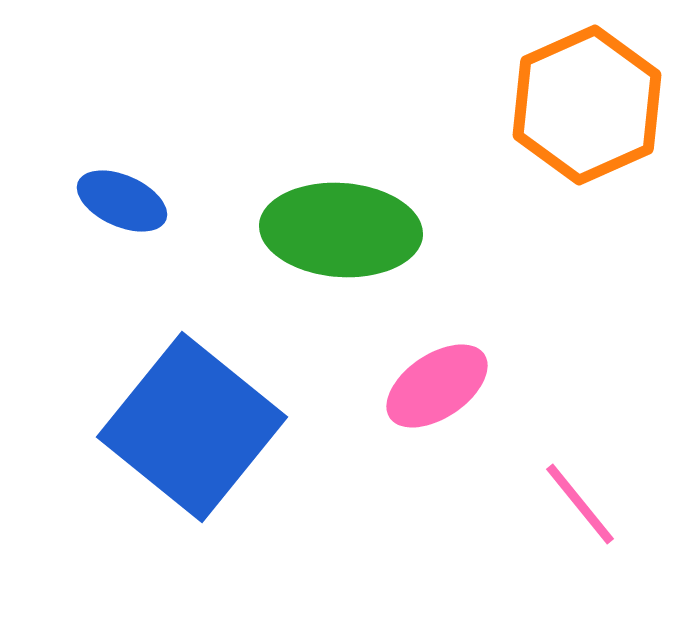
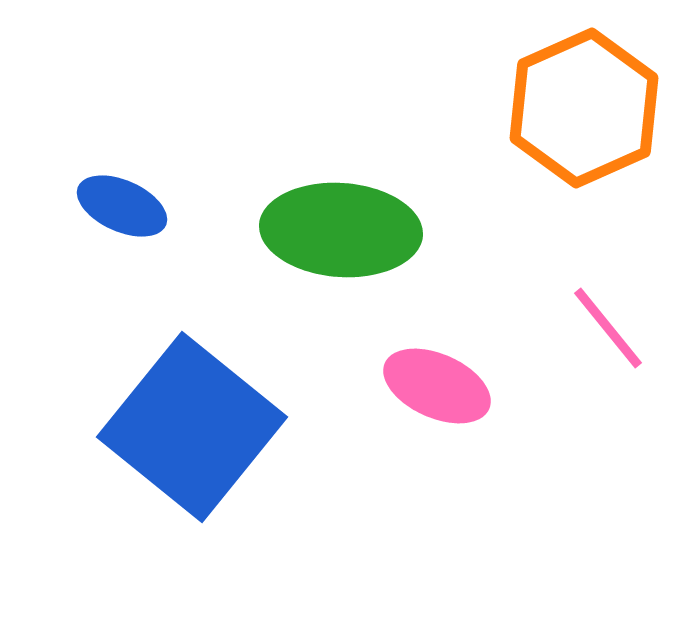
orange hexagon: moved 3 px left, 3 px down
blue ellipse: moved 5 px down
pink ellipse: rotated 58 degrees clockwise
pink line: moved 28 px right, 176 px up
